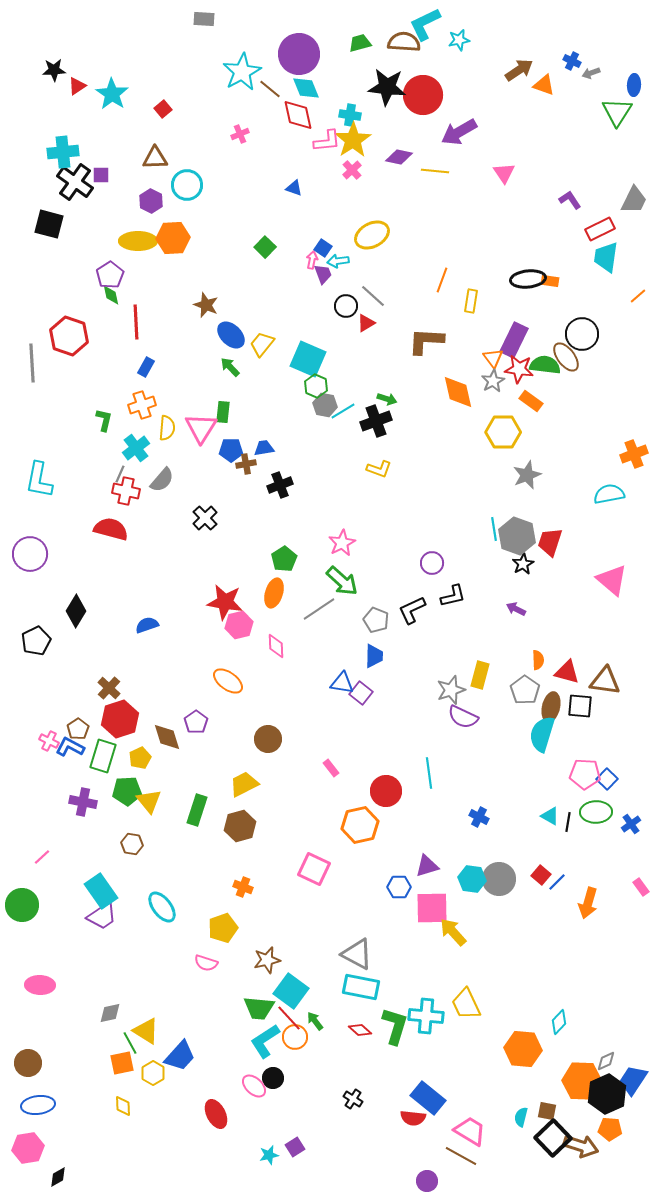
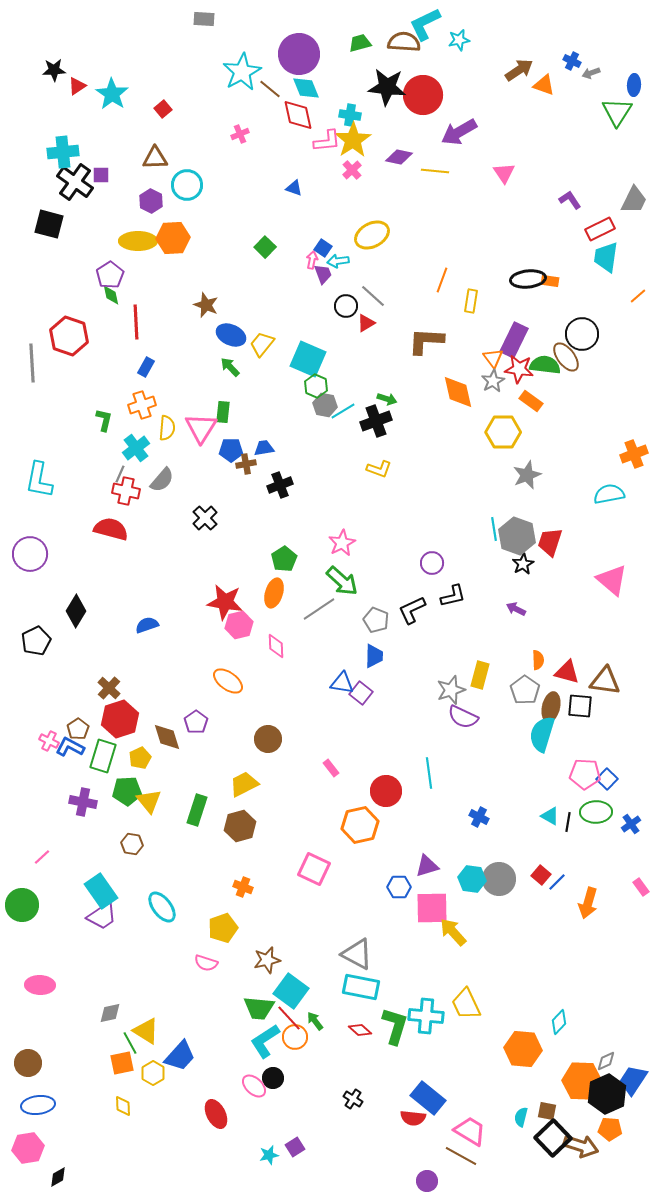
blue ellipse at (231, 335): rotated 20 degrees counterclockwise
